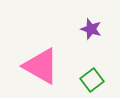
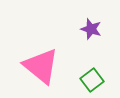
pink triangle: rotated 9 degrees clockwise
